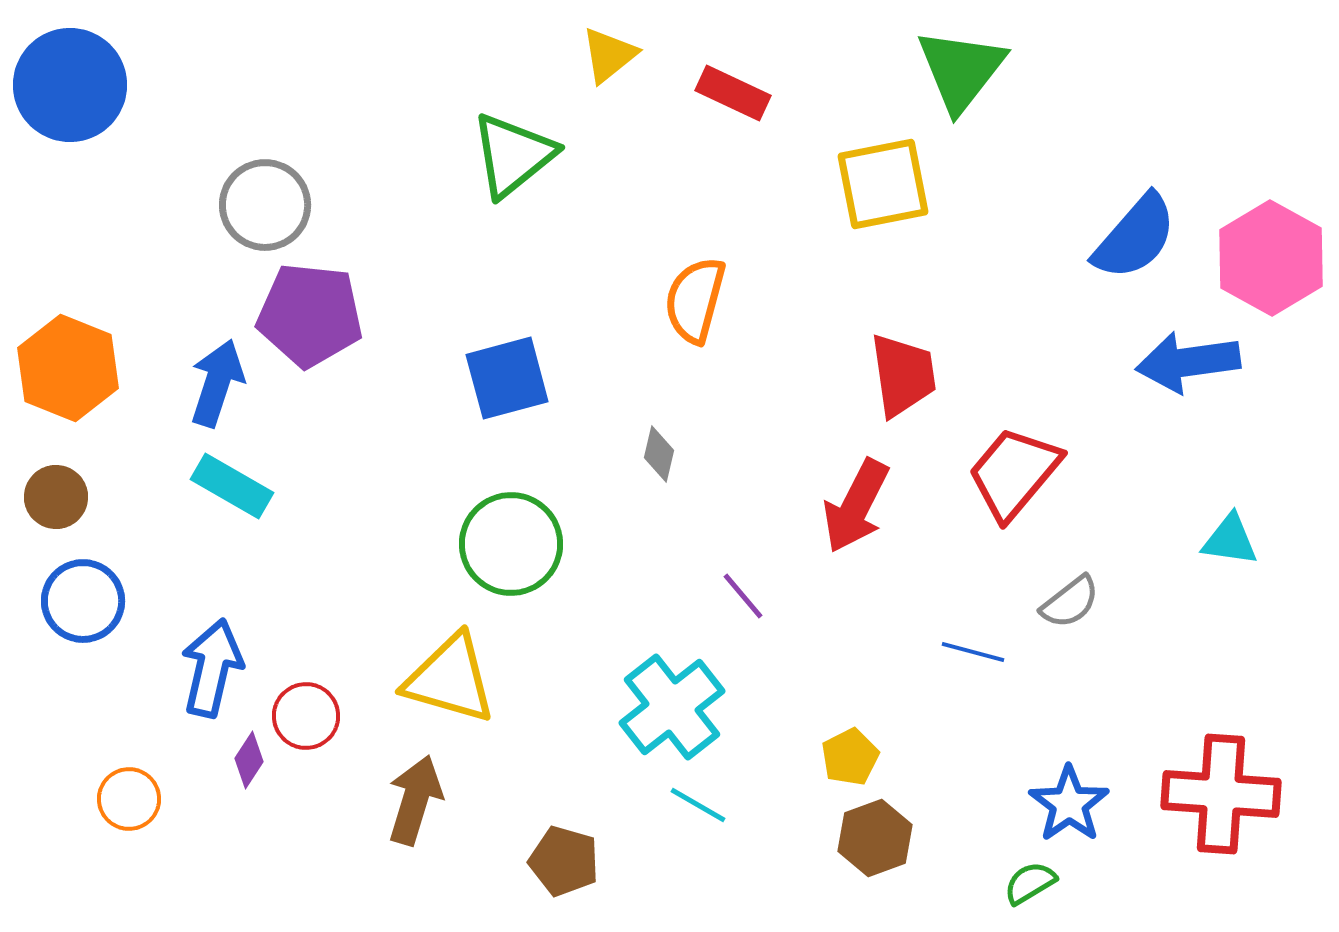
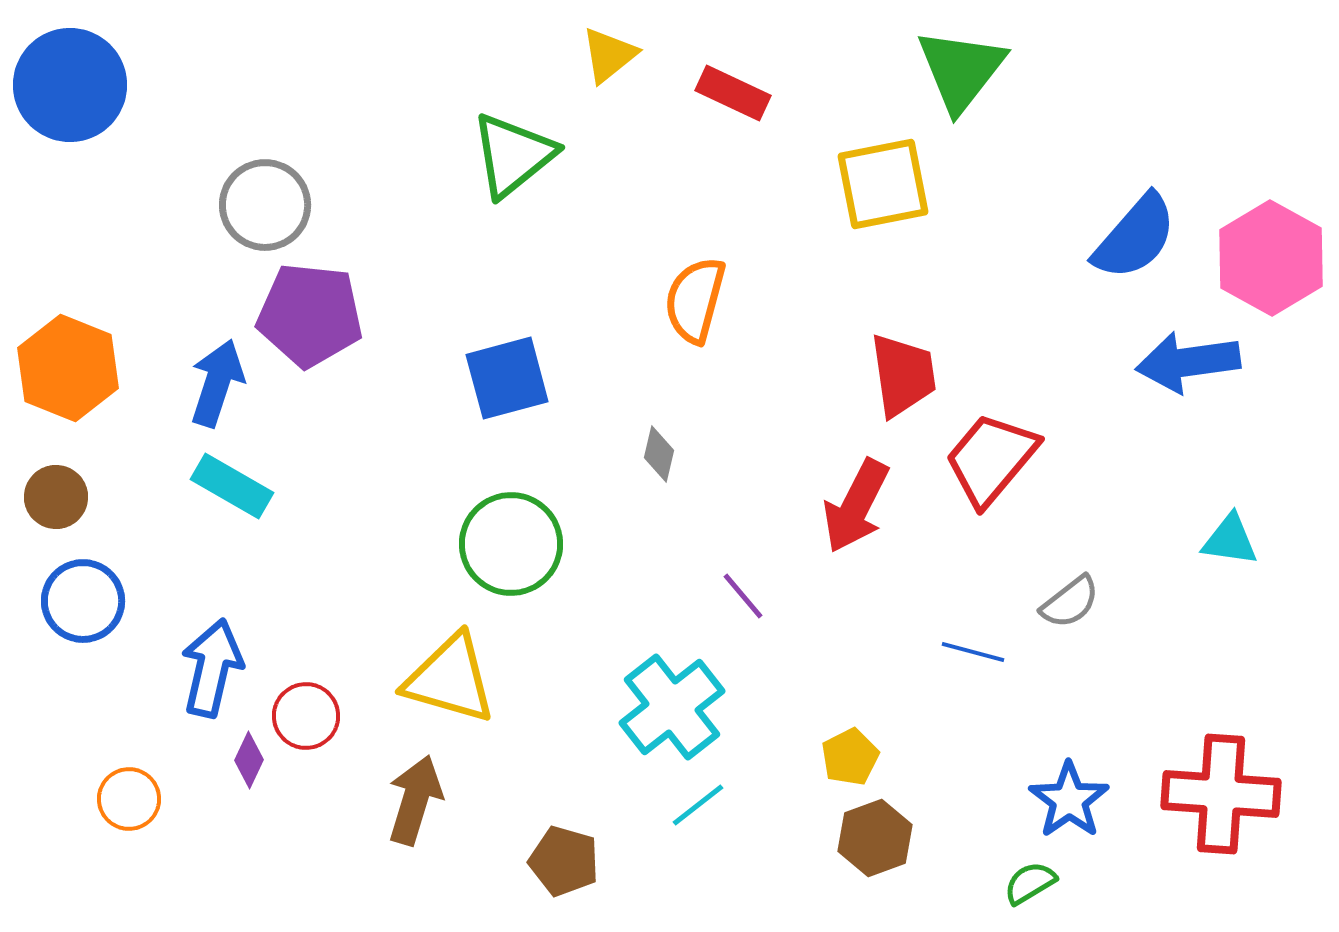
red trapezoid at (1014, 473): moved 23 px left, 14 px up
purple diamond at (249, 760): rotated 8 degrees counterclockwise
blue star at (1069, 804): moved 4 px up
cyan line at (698, 805): rotated 68 degrees counterclockwise
